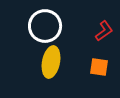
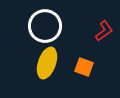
yellow ellipse: moved 4 px left, 1 px down; rotated 8 degrees clockwise
orange square: moved 15 px left; rotated 12 degrees clockwise
